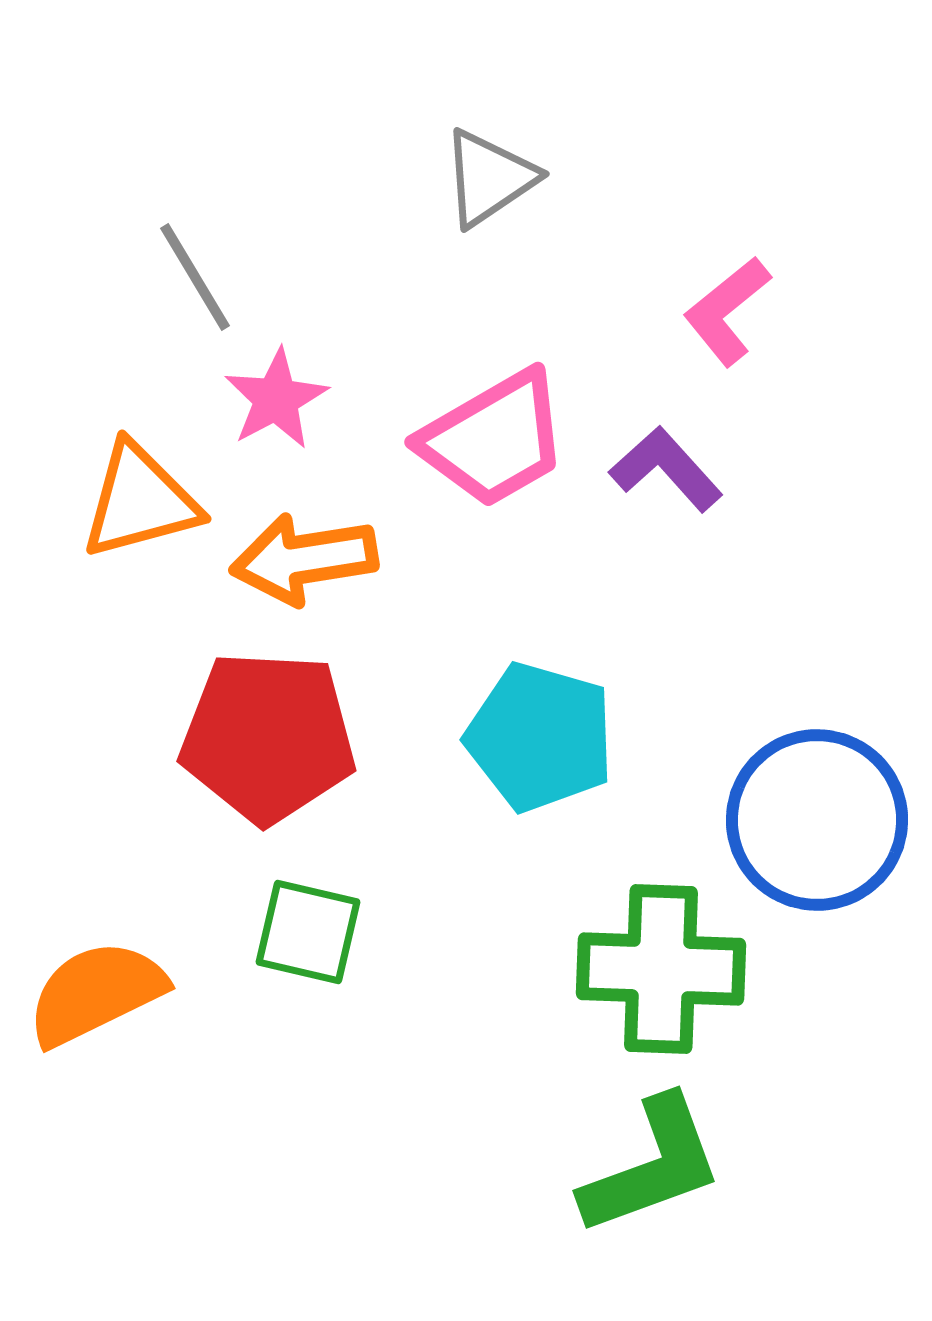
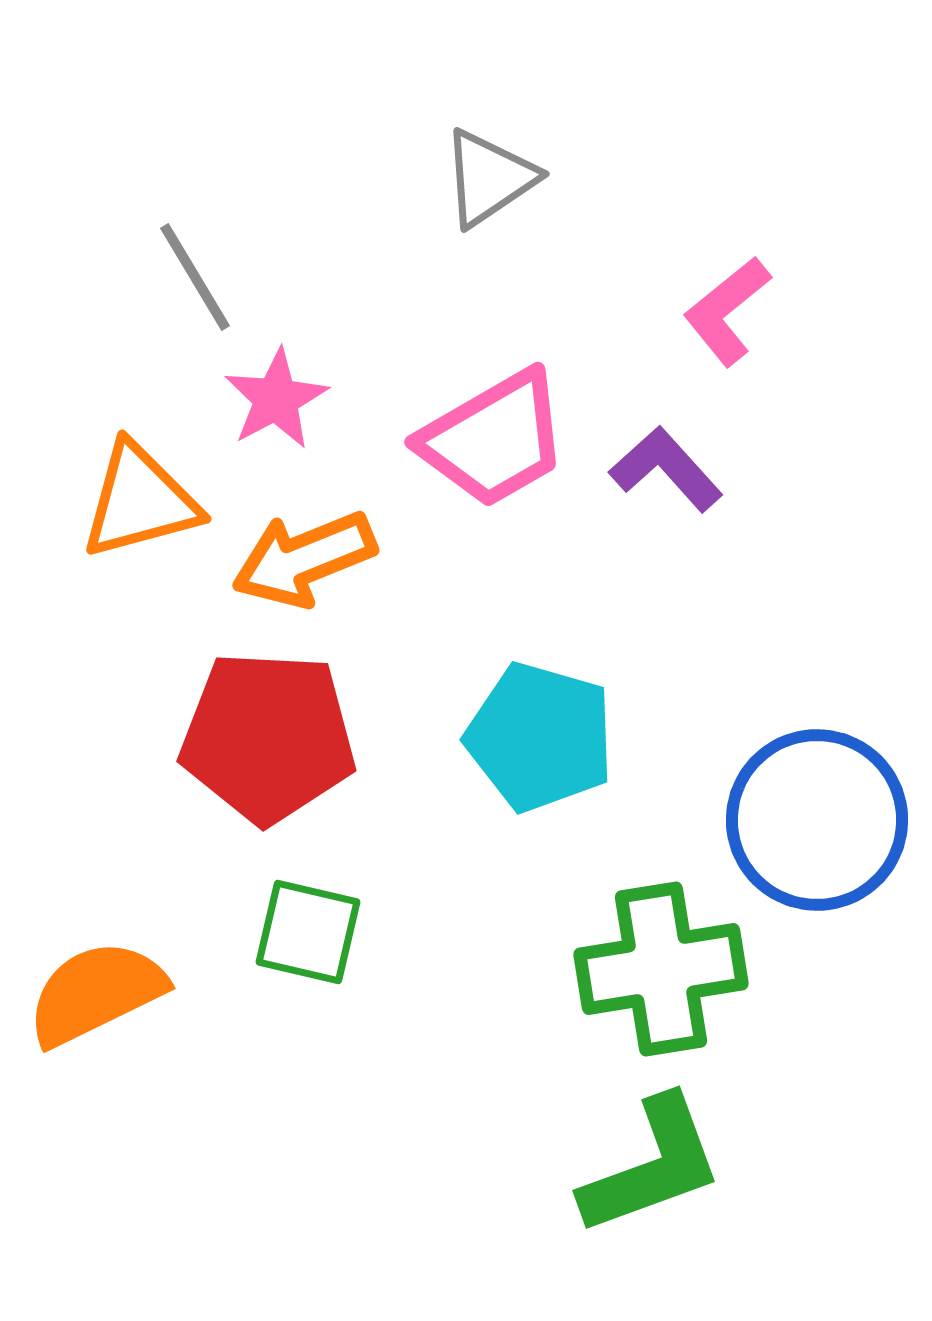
orange arrow: rotated 13 degrees counterclockwise
green cross: rotated 11 degrees counterclockwise
